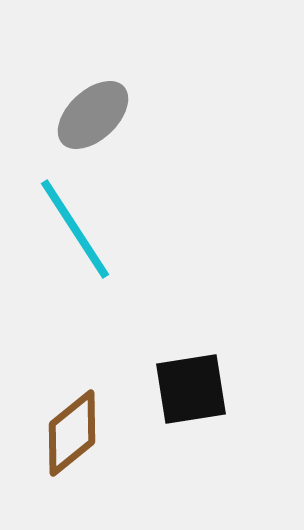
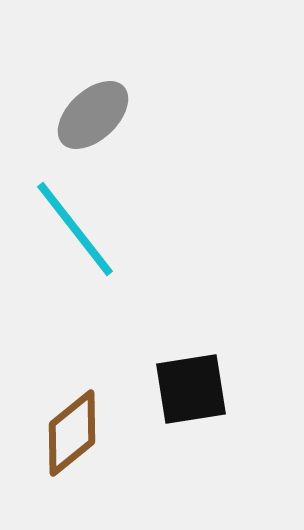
cyan line: rotated 5 degrees counterclockwise
